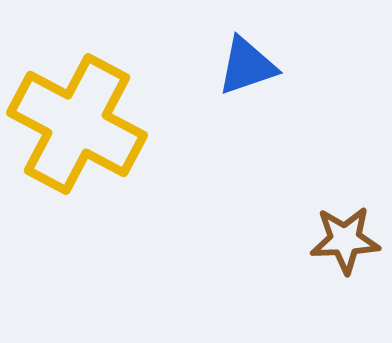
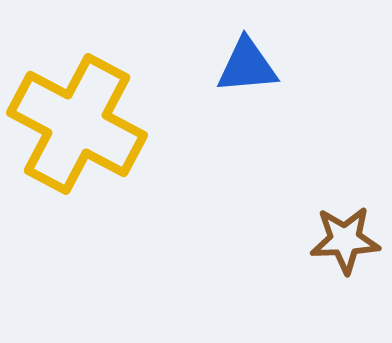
blue triangle: rotated 14 degrees clockwise
